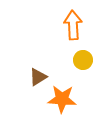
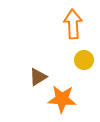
orange arrow: moved 1 px up
yellow circle: moved 1 px right
